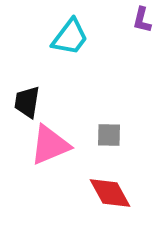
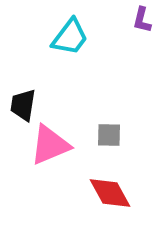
black trapezoid: moved 4 px left, 3 px down
